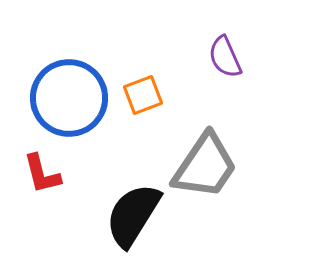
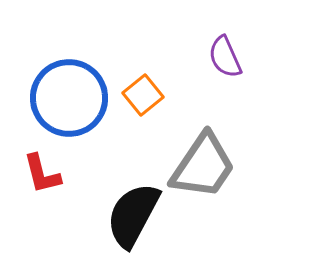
orange square: rotated 18 degrees counterclockwise
gray trapezoid: moved 2 px left
black semicircle: rotated 4 degrees counterclockwise
